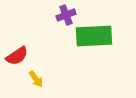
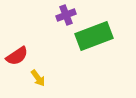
green rectangle: rotated 18 degrees counterclockwise
yellow arrow: moved 2 px right, 1 px up
